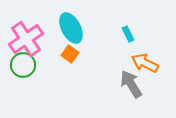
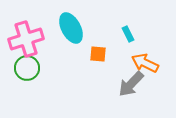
pink cross: rotated 16 degrees clockwise
orange square: moved 28 px right; rotated 30 degrees counterclockwise
green circle: moved 4 px right, 3 px down
gray arrow: rotated 104 degrees counterclockwise
